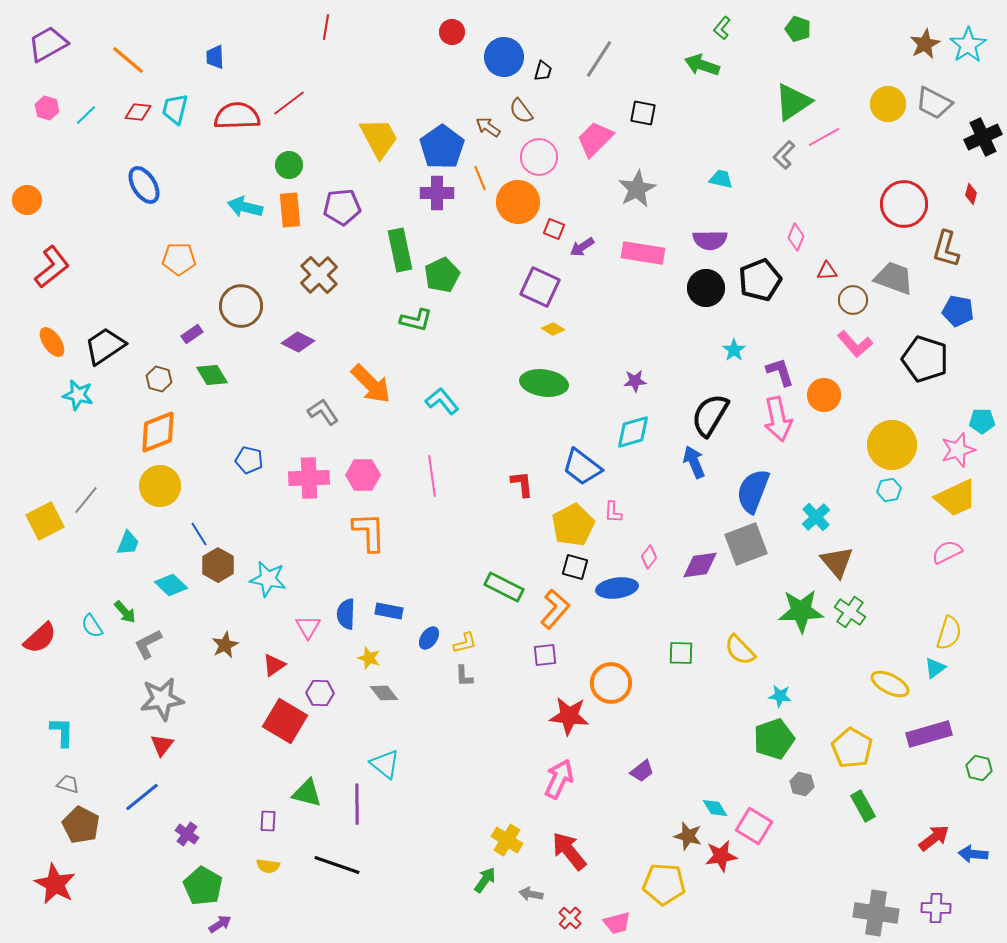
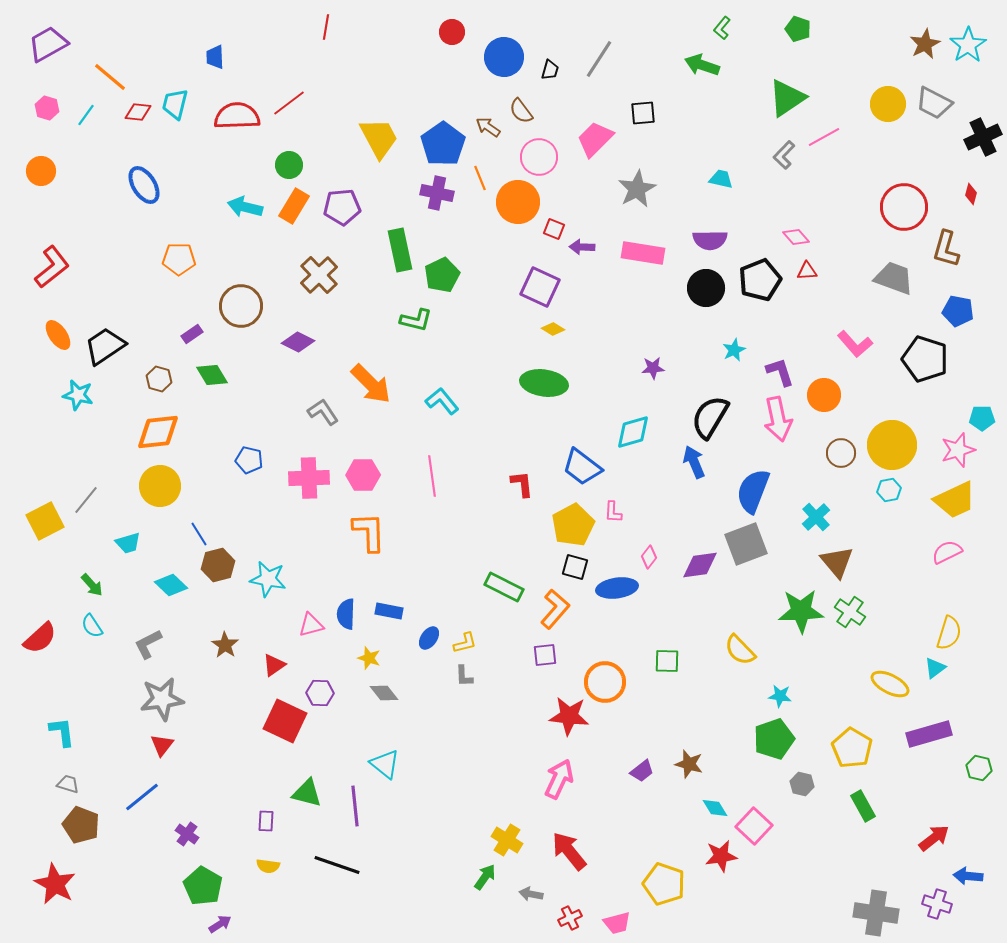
orange line at (128, 60): moved 18 px left, 17 px down
black trapezoid at (543, 71): moved 7 px right, 1 px up
green triangle at (793, 102): moved 6 px left, 4 px up
cyan trapezoid at (175, 109): moved 5 px up
black square at (643, 113): rotated 16 degrees counterclockwise
cyan line at (86, 115): rotated 10 degrees counterclockwise
blue pentagon at (442, 147): moved 1 px right, 3 px up
purple cross at (437, 193): rotated 12 degrees clockwise
orange circle at (27, 200): moved 14 px right, 29 px up
red circle at (904, 204): moved 3 px down
orange rectangle at (290, 210): moved 4 px right, 4 px up; rotated 36 degrees clockwise
pink diamond at (796, 237): rotated 64 degrees counterclockwise
purple arrow at (582, 247): rotated 35 degrees clockwise
red triangle at (827, 271): moved 20 px left
brown circle at (853, 300): moved 12 px left, 153 px down
orange ellipse at (52, 342): moved 6 px right, 7 px up
cyan star at (734, 350): rotated 10 degrees clockwise
purple star at (635, 381): moved 18 px right, 13 px up
black semicircle at (710, 415): moved 2 px down
cyan pentagon at (982, 421): moved 3 px up
orange diamond at (158, 432): rotated 15 degrees clockwise
yellow trapezoid at (956, 498): moved 1 px left, 2 px down
cyan trapezoid at (128, 543): rotated 52 degrees clockwise
brown hexagon at (218, 565): rotated 16 degrees clockwise
green arrow at (125, 612): moved 33 px left, 27 px up
pink triangle at (308, 627): moved 3 px right, 2 px up; rotated 44 degrees clockwise
brown star at (225, 645): rotated 12 degrees counterclockwise
green square at (681, 653): moved 14 px left, 8 px down
orange circle at (611, 683): moved 6 px left, 1 px up
red square at (285, 721): rotated 6 degrees counterclockwise
cyan L-shape at (62, 732): rotated 8 degrees counterclockwise
purple line at (357, 804): moved 2 px left, 2 px down; rotated 6 degrees counterclockwise
purple rectangle at (268, 821): moved 2 px left
brown pentagon at (81, 825): rotated 6 degrees counterclockwise
pink square at (754, 826): rotated 12 degrees clockwise
brown star at (688, 836): moved 1 px right, 72 px up
blue arrow at (973, 854): moved 5 px left, 22 px down
green arrow at (485, 880): moved 3 px up
yellow pentagon at (664, 884): rotated 15 degrees clockwise
purple cross at (936, 908): moved 1 px right, 4 px up; rotated 16 degrees clockwise
red cross at (570, 918): rotated 20 degrees clockwise
